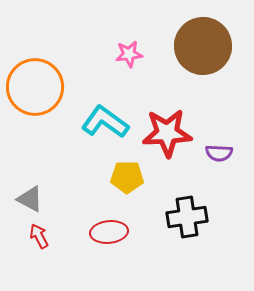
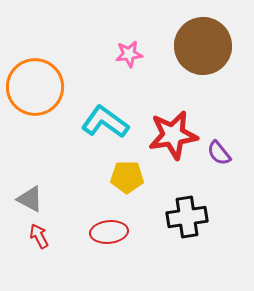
red star: moved 6 px right, 2 px down; rotated 6 degrees counterclockwise
purple semicircle: rotated 48 degrees clockwise
